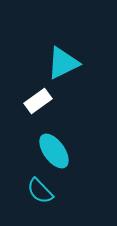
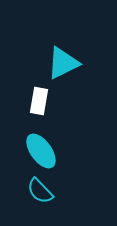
white rectangle: moved 1 px right; rotated 44 degrees counterclockwise
cyan ellipse: moved 13 px left
